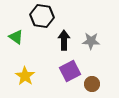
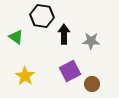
black arrow: moved 6 px up
